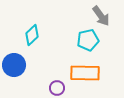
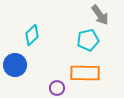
gray arrow: moved 1 px left, 1 px up
blue circle: moved 1 px right
